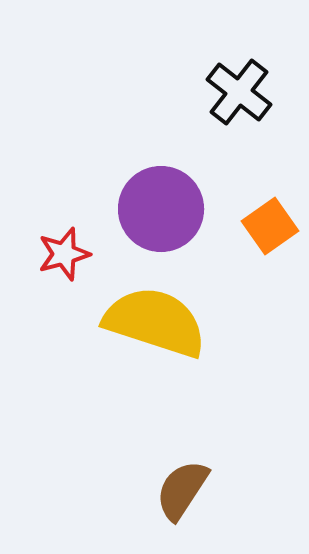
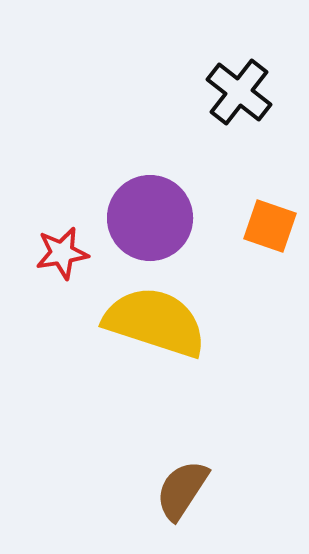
purple circle: moved 11 px left, 9 px down
orange square: rotated 36 degrees counterclockwise
red star: moved 2 px left, 1 px up; rotated 6 degrees clockwise
